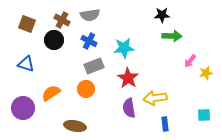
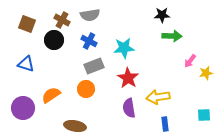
orange semicircle: moved 2 px down
yellow arrow: moved 3 px right, 1 px up
